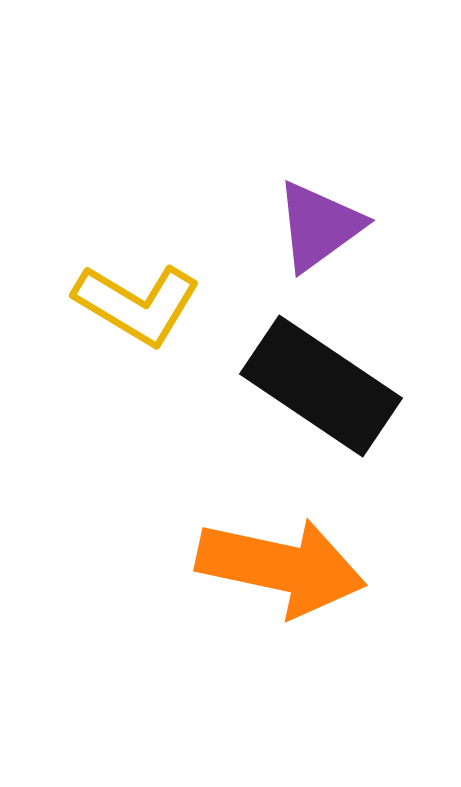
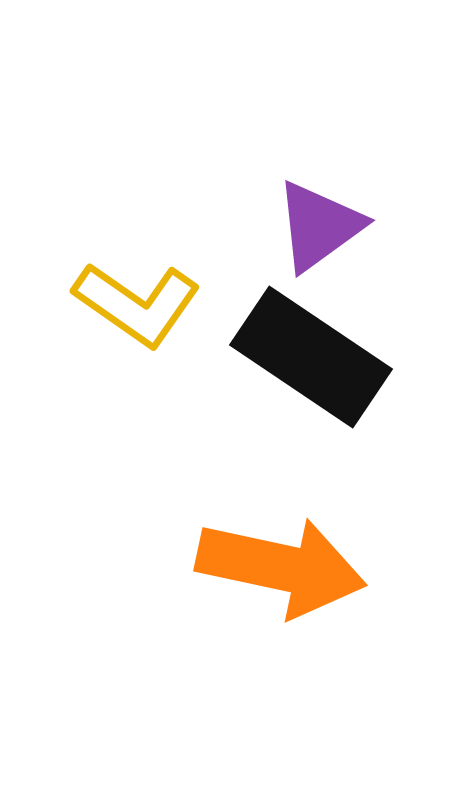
yellow L-shape: rotated 4 degrees clockwise
black rectangle: moved 10 px left, 29 px up
